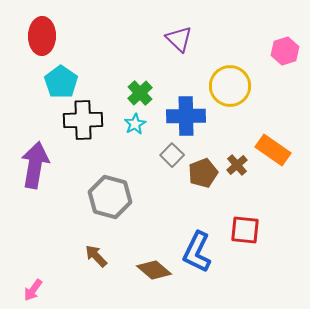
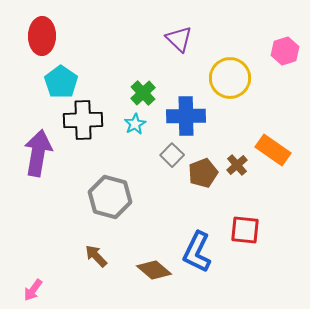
yellow circle: moved 8 px up
green cross: moved 3 px right
purple arrow: moved 3 px right, 12 px up
